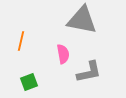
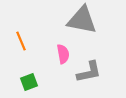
orange line: rotated 36 degrees counterclockwise
